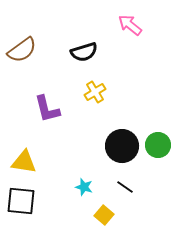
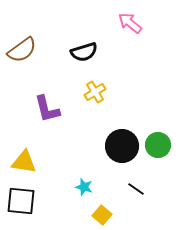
pink arrow: moved 2 px up
black line: moved 11 px right, 2 px down
yellow square: moved 2 px left
